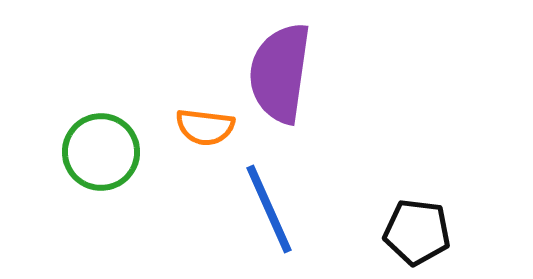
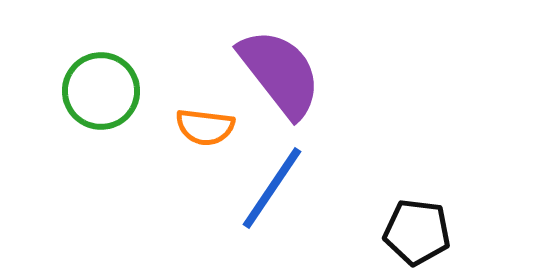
purple semicircle: rotated 134 degrees clockwise
green circle: moved 61 px up
blue line: moved 3 px right, 21 px up; rotated 58 degrees clockwise
